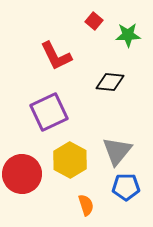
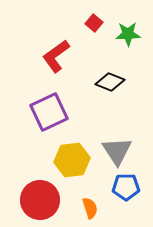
red square: moved 2 px down
green star: moved 1 px up
red L-shape: rotated 80 degrees clockwise
black diamond: rotated 16 degrees clockwise
gray triangle: rotated 12 degrees counterclockwise
yellow hexagon: moved 2 px right; rotated 24 degrees clockwise
red circle: moved 18 px right, 26 px down
orange semicircle: moved 4 px right, 3 px down
